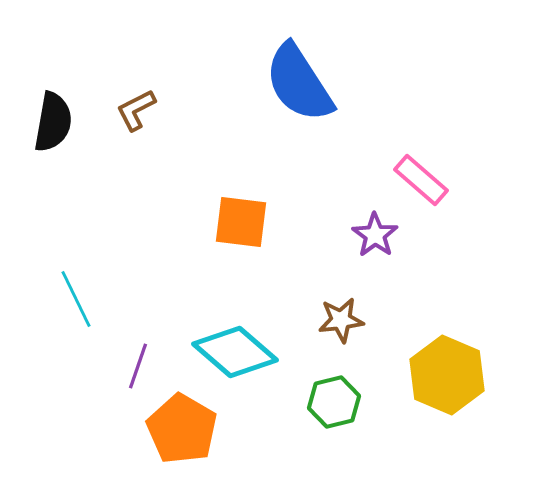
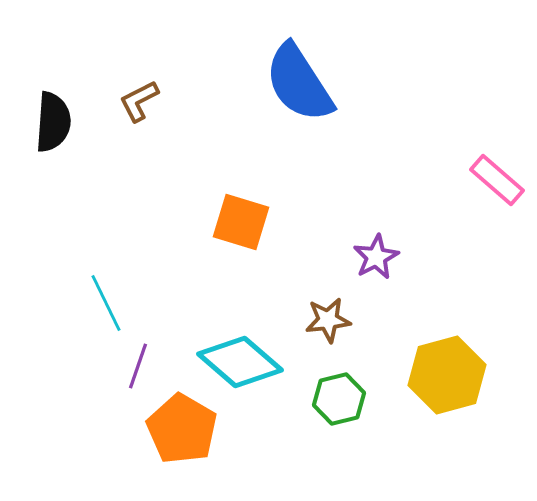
brown L-shape: moved 3 px right, 9 px up
black semicircle: rotated 6 degrees counterclockwise
pink rectangle: moved 76 px right
orange square: rotated 10 degrees clockwise
purple star: moved 1 px right, 22 px down; rotated 9 degrees clockwise
cyan line: moved 30 px right, 4 px down
brown star: moved 13 px left
cyan diamond: moved 5 px right, 10 px down
yellow hexagon: rotated 22 degrees clockwise
green hexagon: moved 5 px right, 3 px up
